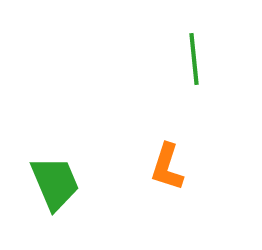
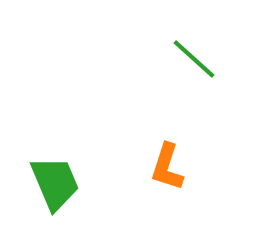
green line: rotated 42 degrees counterclockwise
